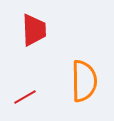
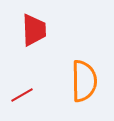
red line: moved 3 px left, 2 px up
